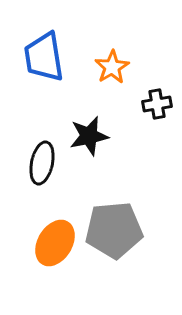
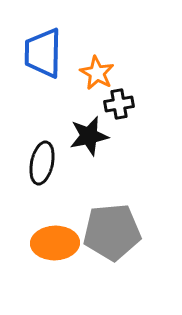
blue trapezoid: moved 1 px left, 4 px up; rotated 10 degrees clockwise
orange star: moved 15 px left, 6 px down; rotated 12 degrees counterclockwise
black cross: moved 38 px left
gray pentagon: moved 2 px left, 2 px down
orange ellipse: rotated 57 degrees clockwise
